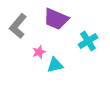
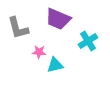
purple trapezoid: moved 2 px right
gray L-shape: moved 2 px down; rotated 55 degrees counterclockwise
pink star: rotated 24 degrees clockwise
